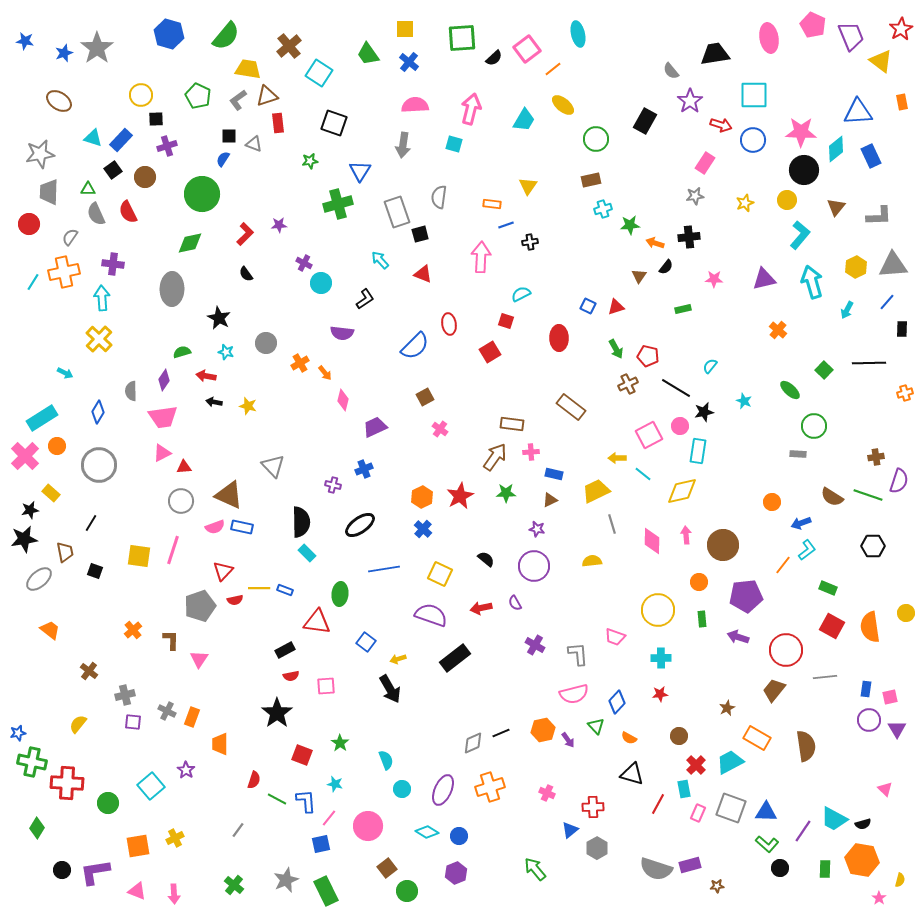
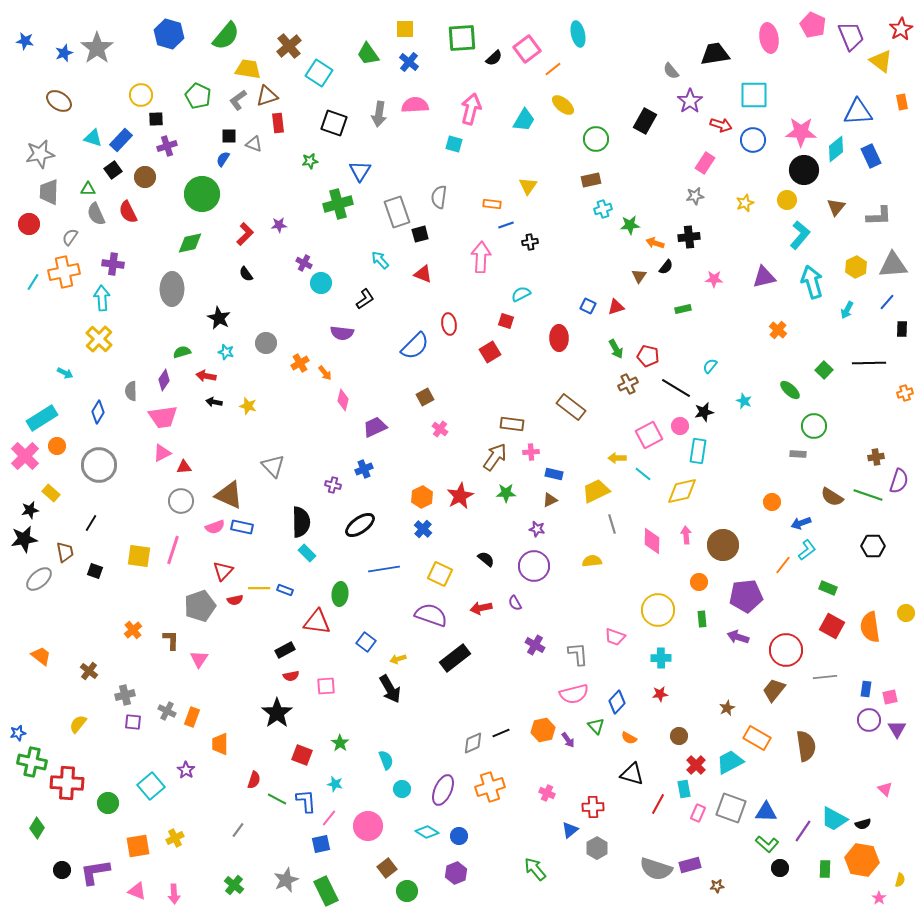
gray arrow at (403, 145): moved 24 px left, 31 px up
purple triangle at (764, 279): moved 2 px up
orange trapezoid at (50, 630): moved 9 px left, 26 px down
